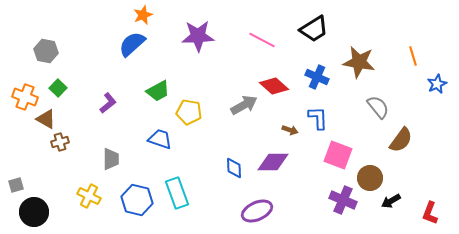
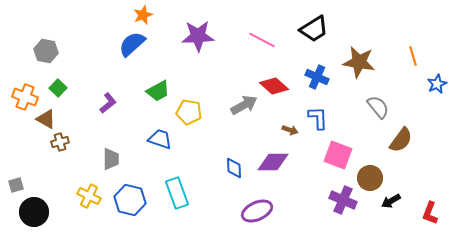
blue hexagon: moved 7 px left
